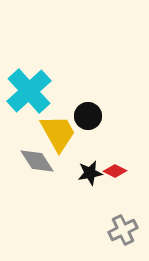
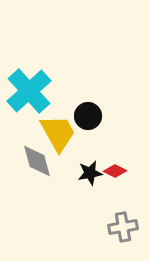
gray diamond: rotated 18 degrees clockwise
gray cross: moved 3 px up; rotated 16 degrees clockwise
